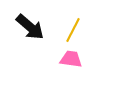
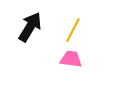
black arrow: rotated 100 degrees counterclockwise
